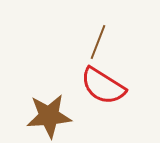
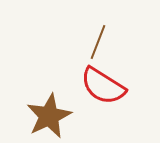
brown star: rotated 21 degrees counterclockwise
